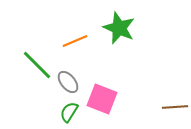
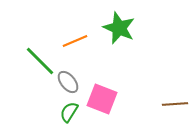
green line: moved 3 px right, 4 px up
brown line: moved 3 px up
